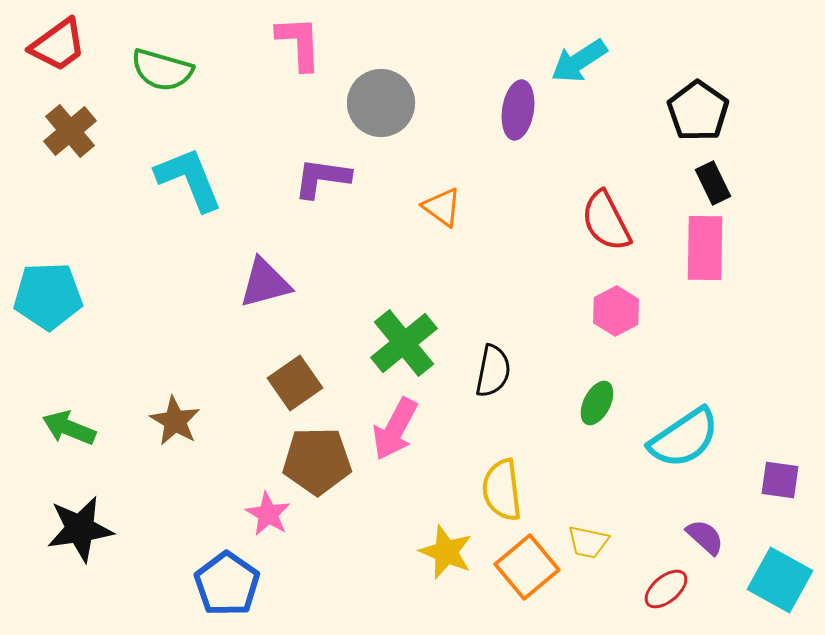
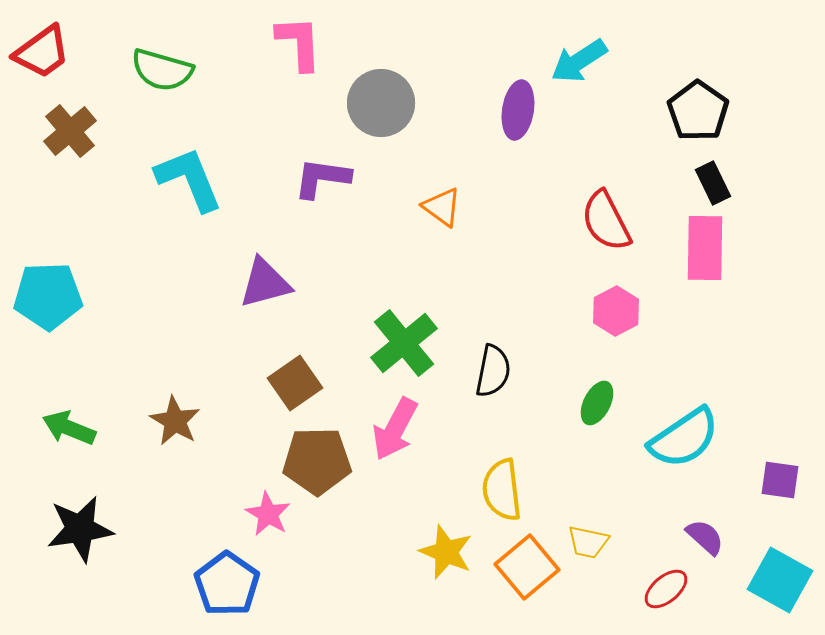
red trapezoid: moved 16 px left, 7 px down
